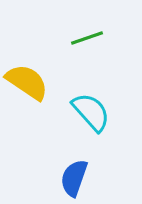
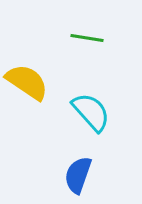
green line: rotated 28 degrees clockwise
blue semicircle: moved 4 px right, 3 px up
